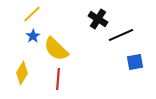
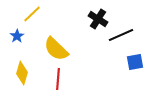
blue star: moved 16 px left
yellow diamond: rotated 15 degrees counterclockwise
